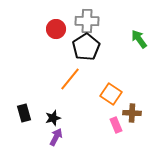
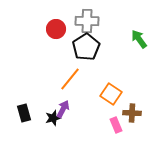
purple arrow: moved 7 px right, 28 px up
